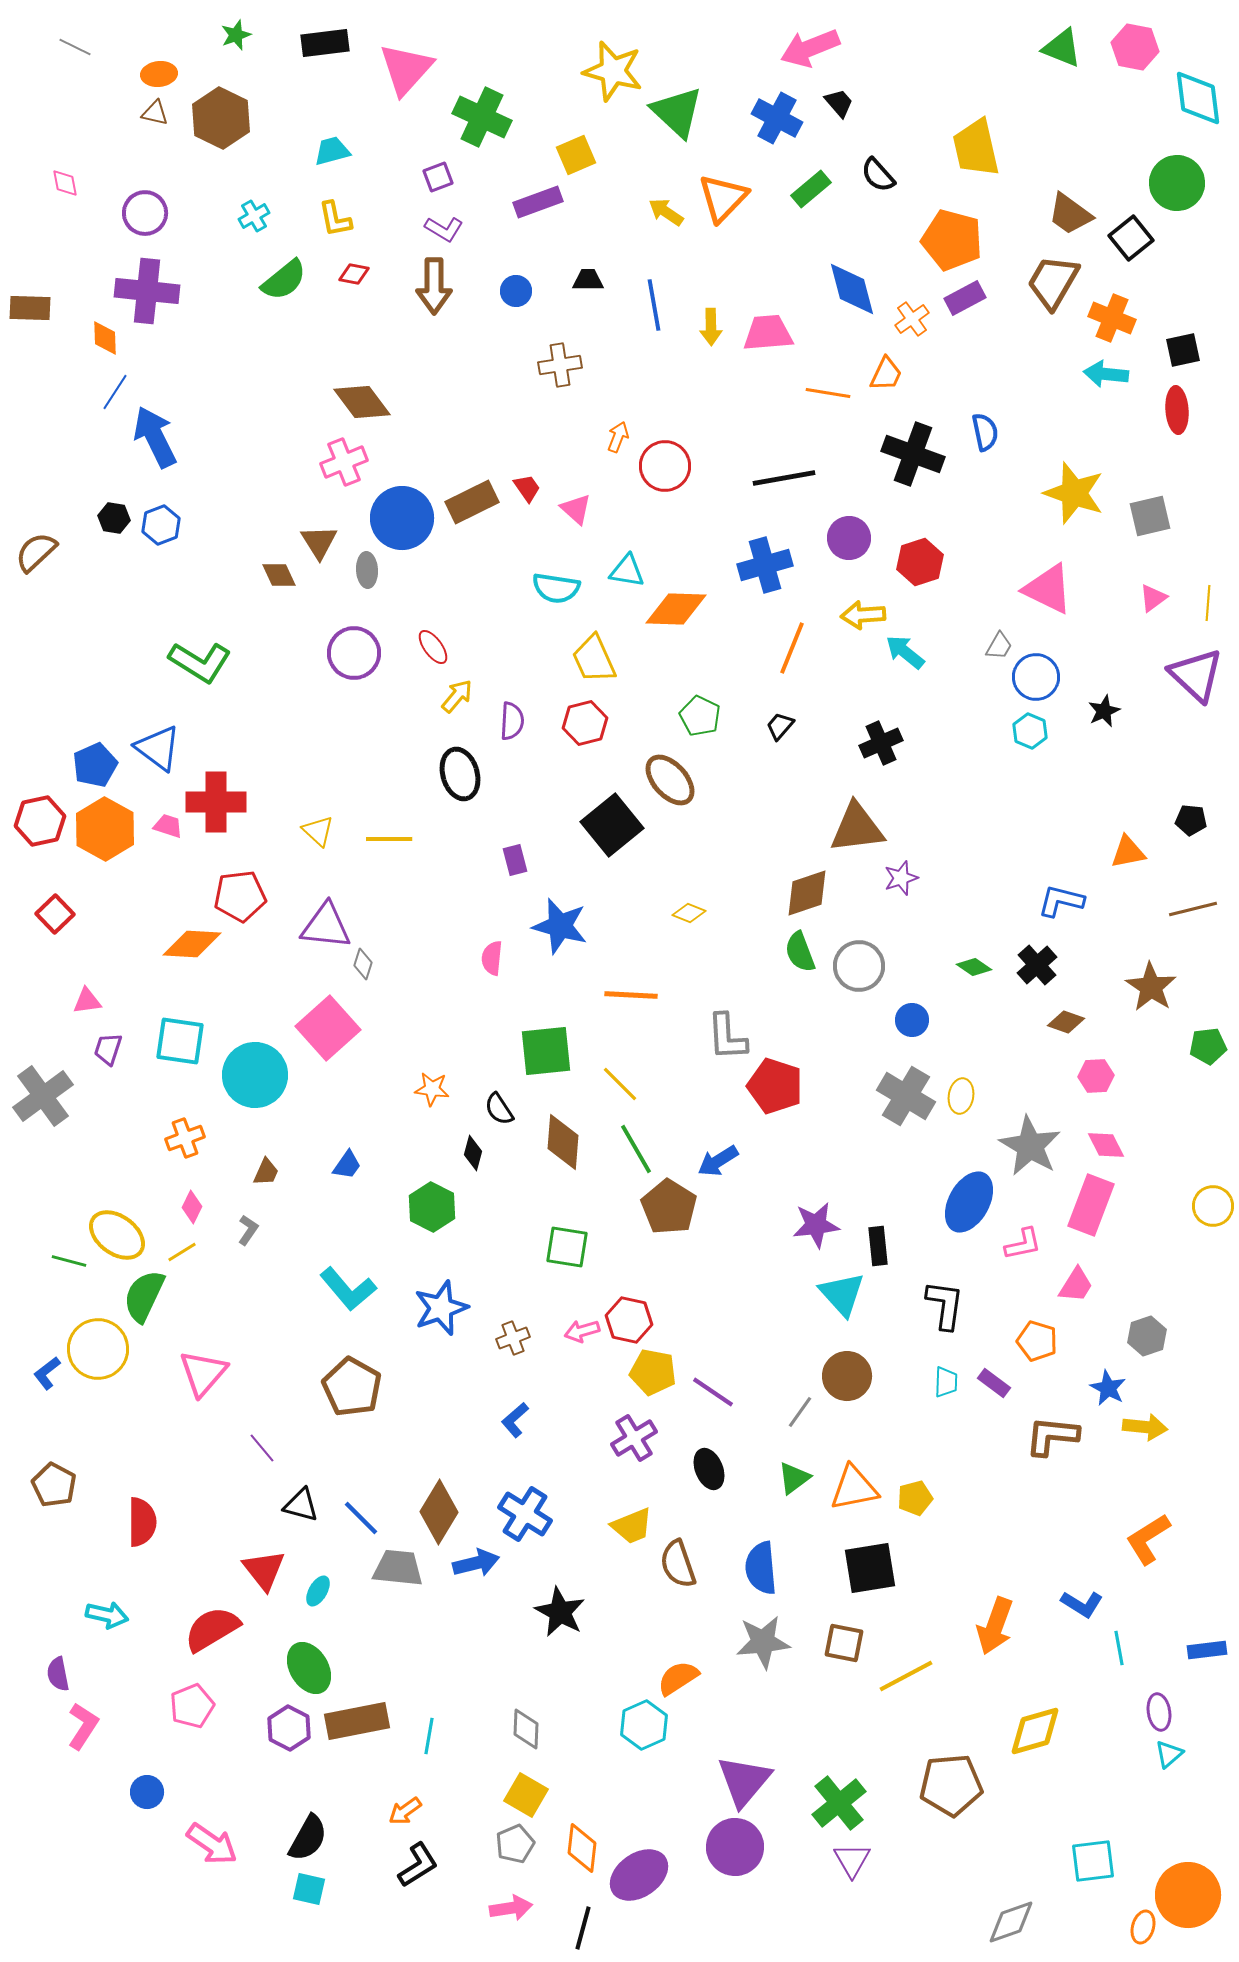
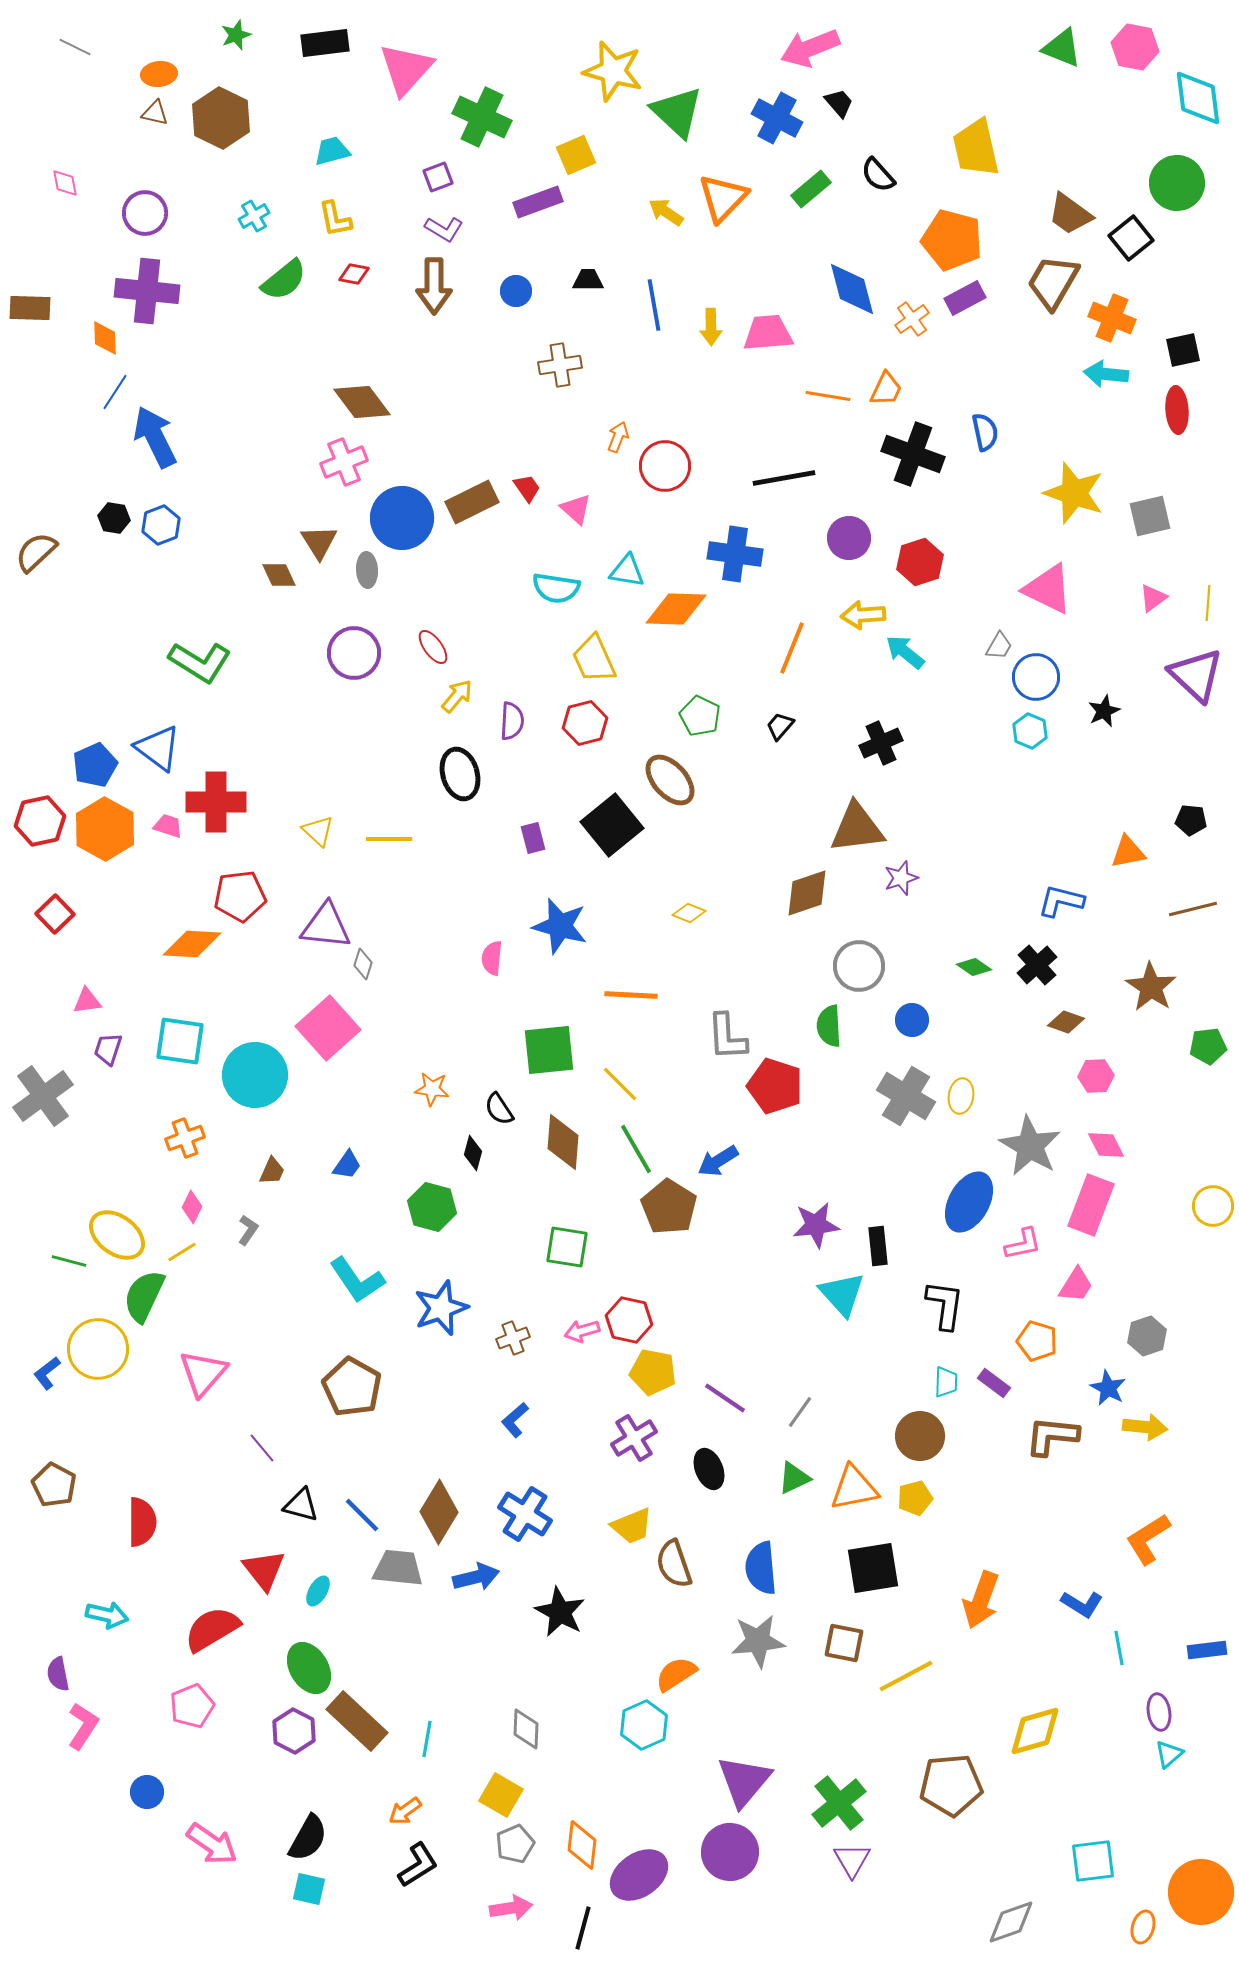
orange trapezoid at (886, 374): moved 15 px down
orange line at (828, 393): moved 3 px down
blue cross at (765, 565): moved 30 px left, 11 px up; rotated 24 degrees clockwise
purple rectangle at (515, 860): moved 18 px right, 22 px up
green semicircle at (800, 952): moved 29 px right, 74 px down; rotated 18 degrees clockwise
green square at (546, 1051): moved 3 px right, 1 px up
brown trapezoid at (266, 1172): moved 6 px right, 1 px up
green hexagon at (432, 1207): rotated 12 degrees counterclockwise
cyan L-shape at (348, 1289): moved 9 px right, 9 px up; rotated 6 degrees clockwise
brown circle at (847, 1376): moved 73 px right, 60 px down
purple line at (713, 1392): moved 12 px right, 6 px down
green triangle at (794, 1478): rotated 12 degrees clockwise
blue line at (361, 1518): moved 1 px right, 3 px up
blue arrow at (476, 1563): moved 14 px down
brown semicircle at (678, 1564): moved 4 px left
black square at (870, 1568): moved 3 px right
orange arrow at (995, 1626): moved 14 px left, 26 px up
gray star at (763, 1642): moved 5 px left, 1 px up
orange semicircle at (678, 1678): moved 2 px left, 4 px up
brown rectangle at (357, 1721): rotated 54 degrees clockwise
purple hexagon at (289, 1728): moved 5 px right, 3 px down
cyan line at (429, 1736): moved 2 px left, 3 px down
yellow square at (526, 1795): moved 25 px left
purple circle at (735, 1847): moved 5 px left, 5 px down
orange diamond at (582, 1848): moved 3 px up
orange circle at (1188, 1895): moved 13 px right, 3 px up
